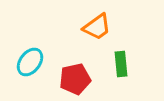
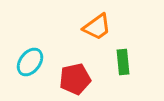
green rectangle: moved 2 px right, 2 px up
